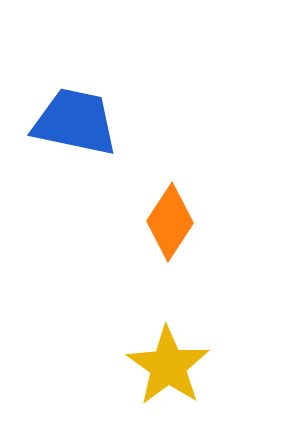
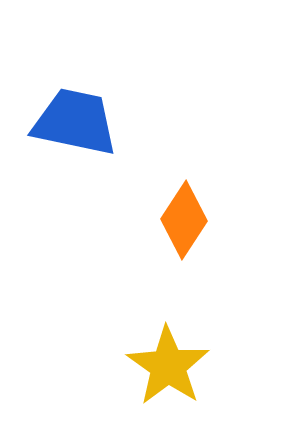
orange diamond: moved 14 px right, 2 px up
